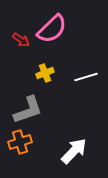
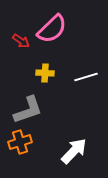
red arrow: moved 1 px down
yellow cross: rotated 24 degrees clockwise
